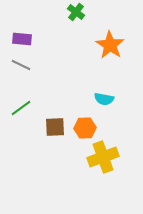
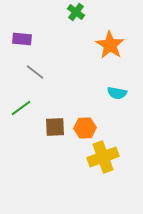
gray line: moved 14 px right, 7 px down; rotated 12 degrees clockwise
cyan semicircle: moved 13 px right, 6 px up
